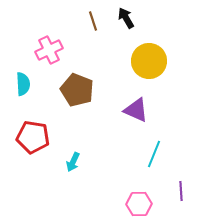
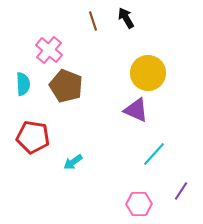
pink cross: rotated 24 degrees counterclockwise
yellow circle: moved 1 px left, 12 px down
brown pentagon: moved 11 px left, 4 px up
cyan line: rotated 20 degrees clockwise
cyan arrow: rotated 30 degrees clockwise
purple line: rotated 36 degrees clockwise
